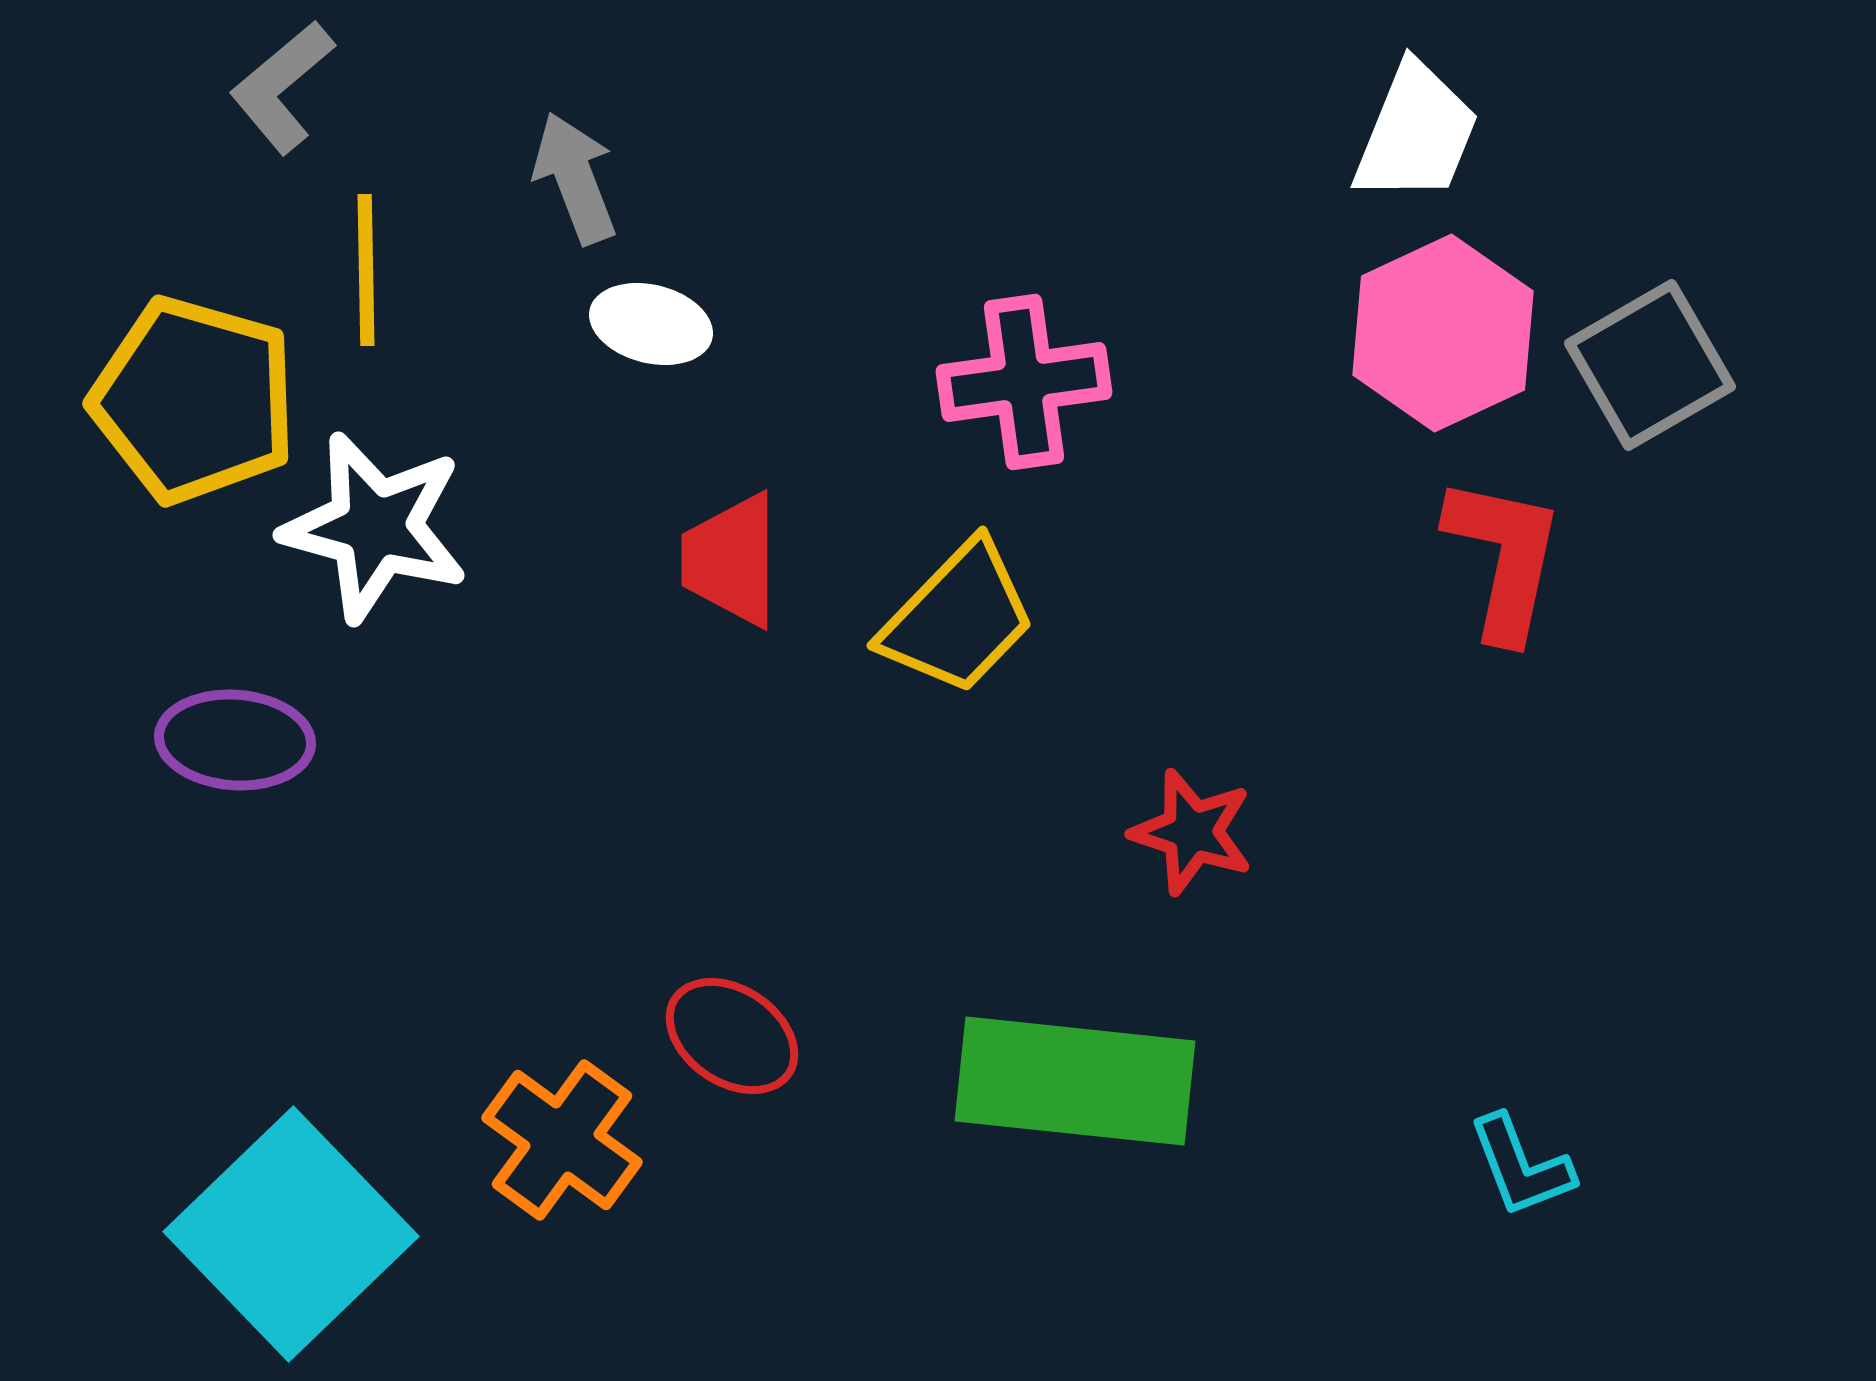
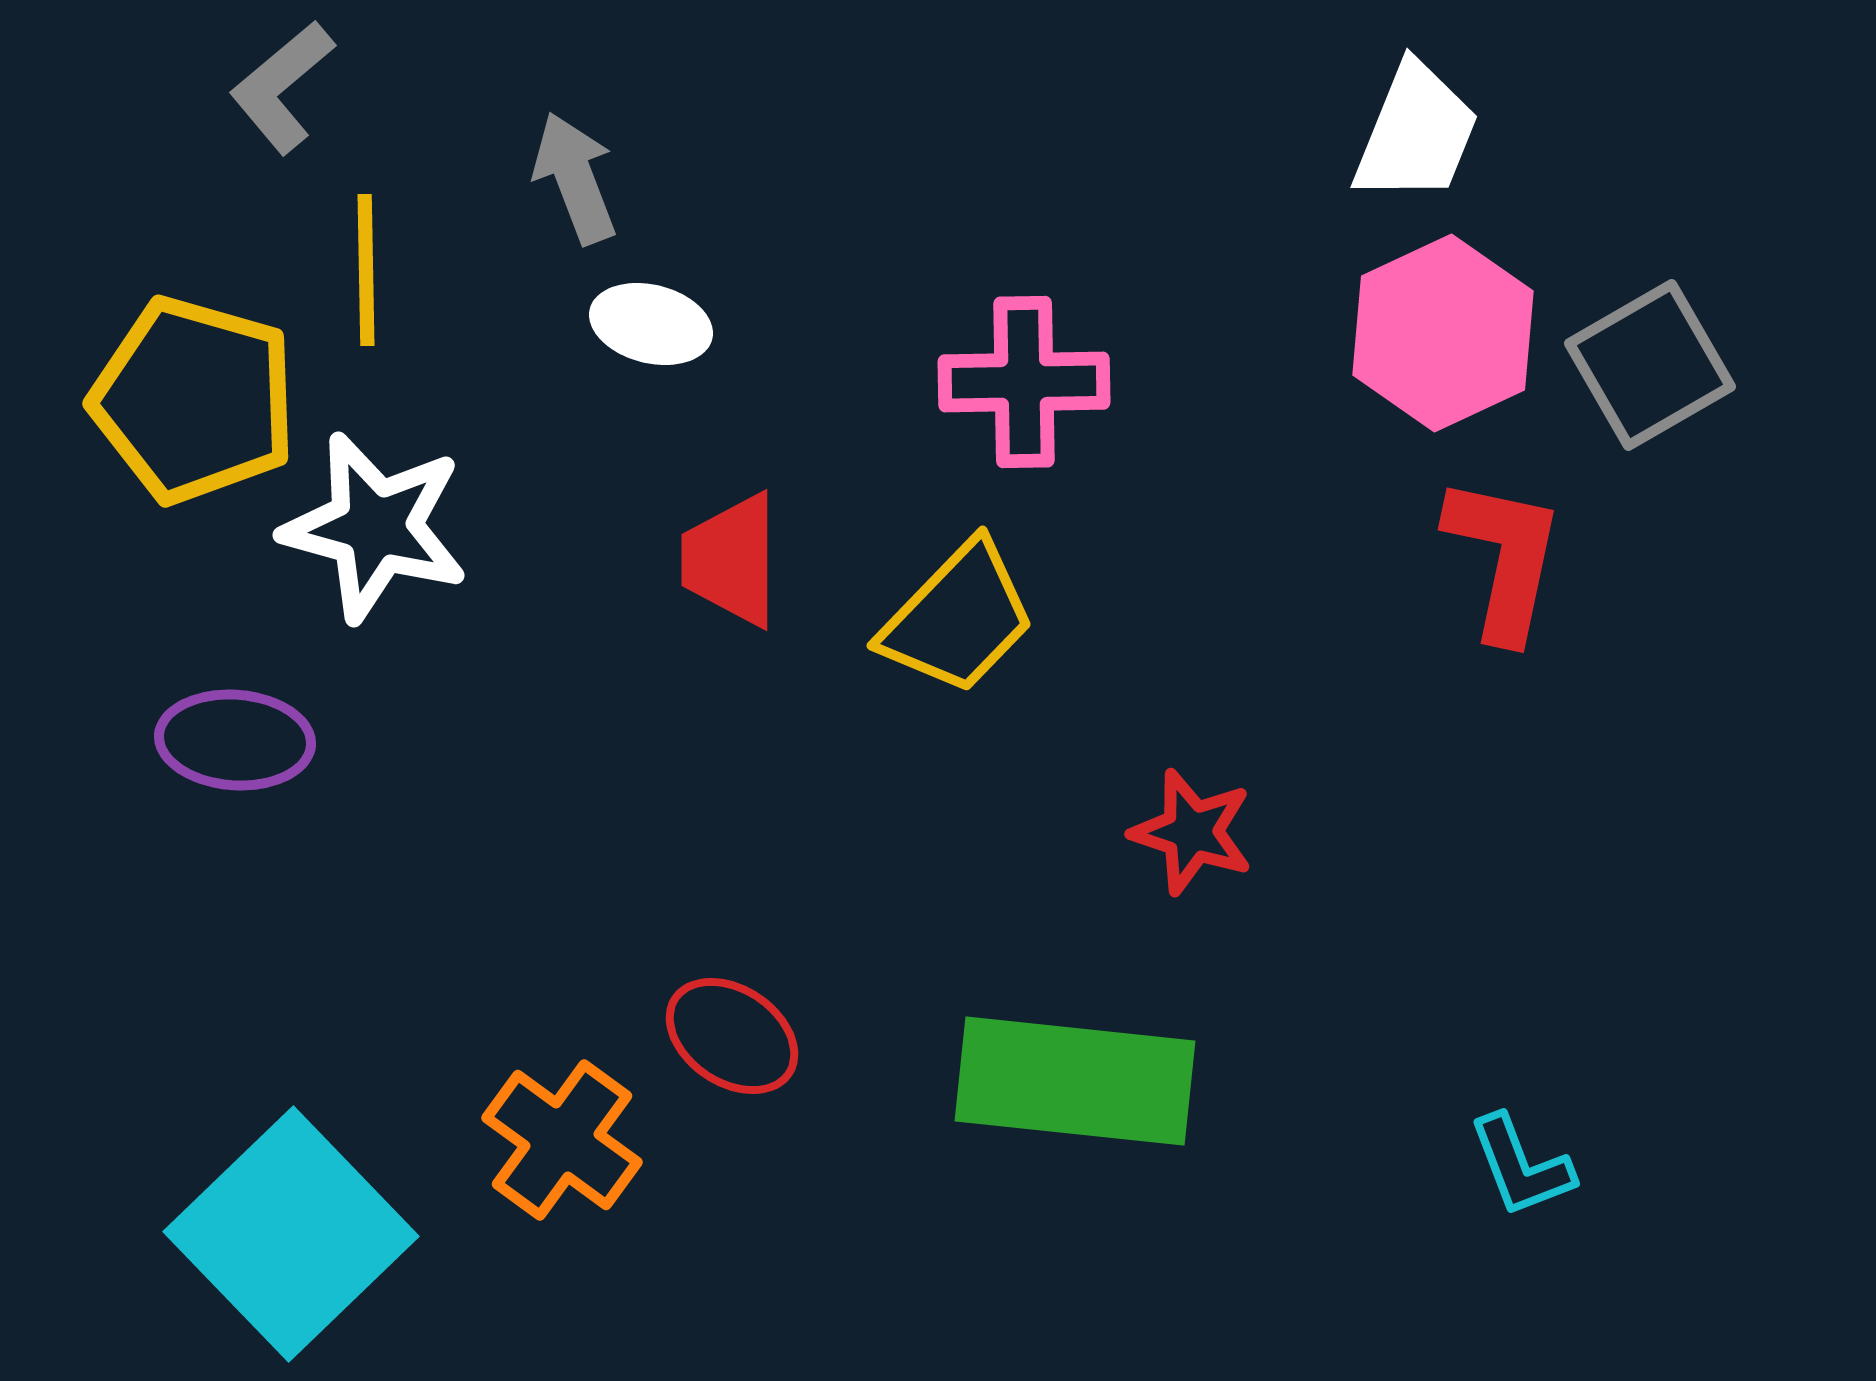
pink cross: rotated 7 degrees clockwise
